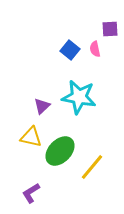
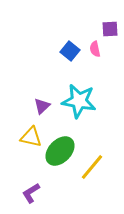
blue square: moved 1 px down
cyan star: moved 4 px down
